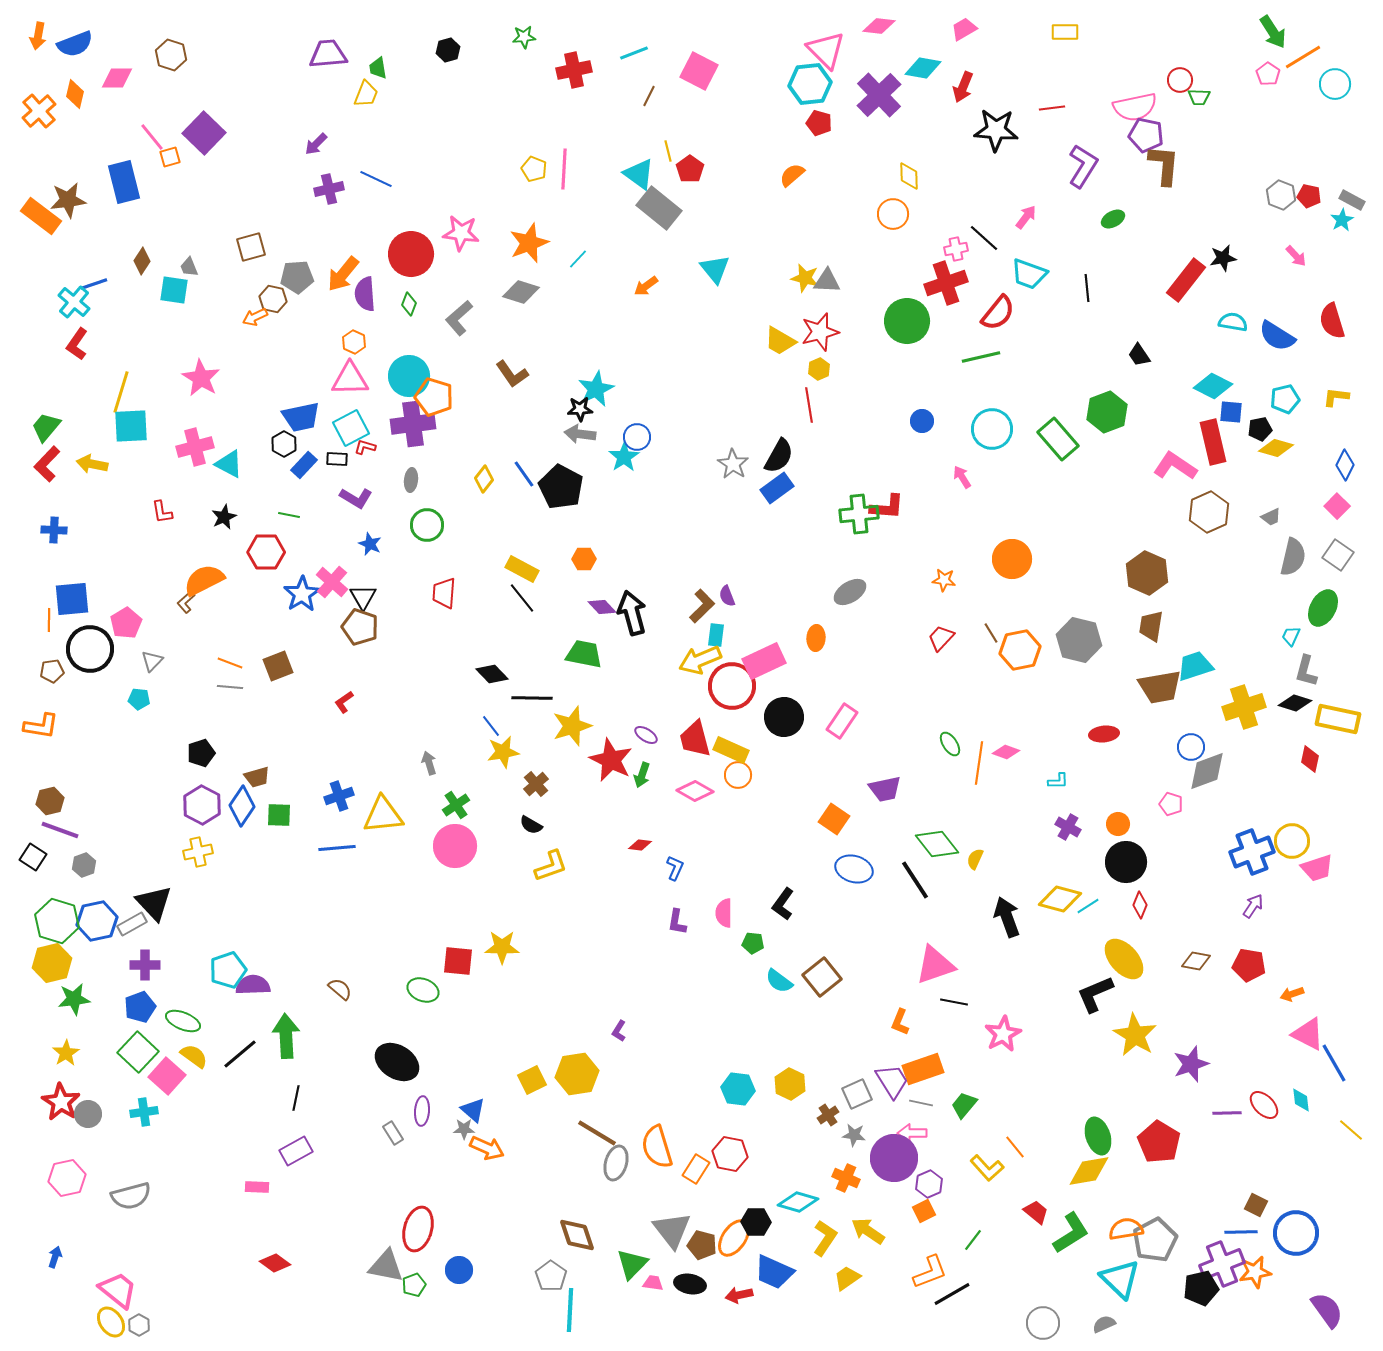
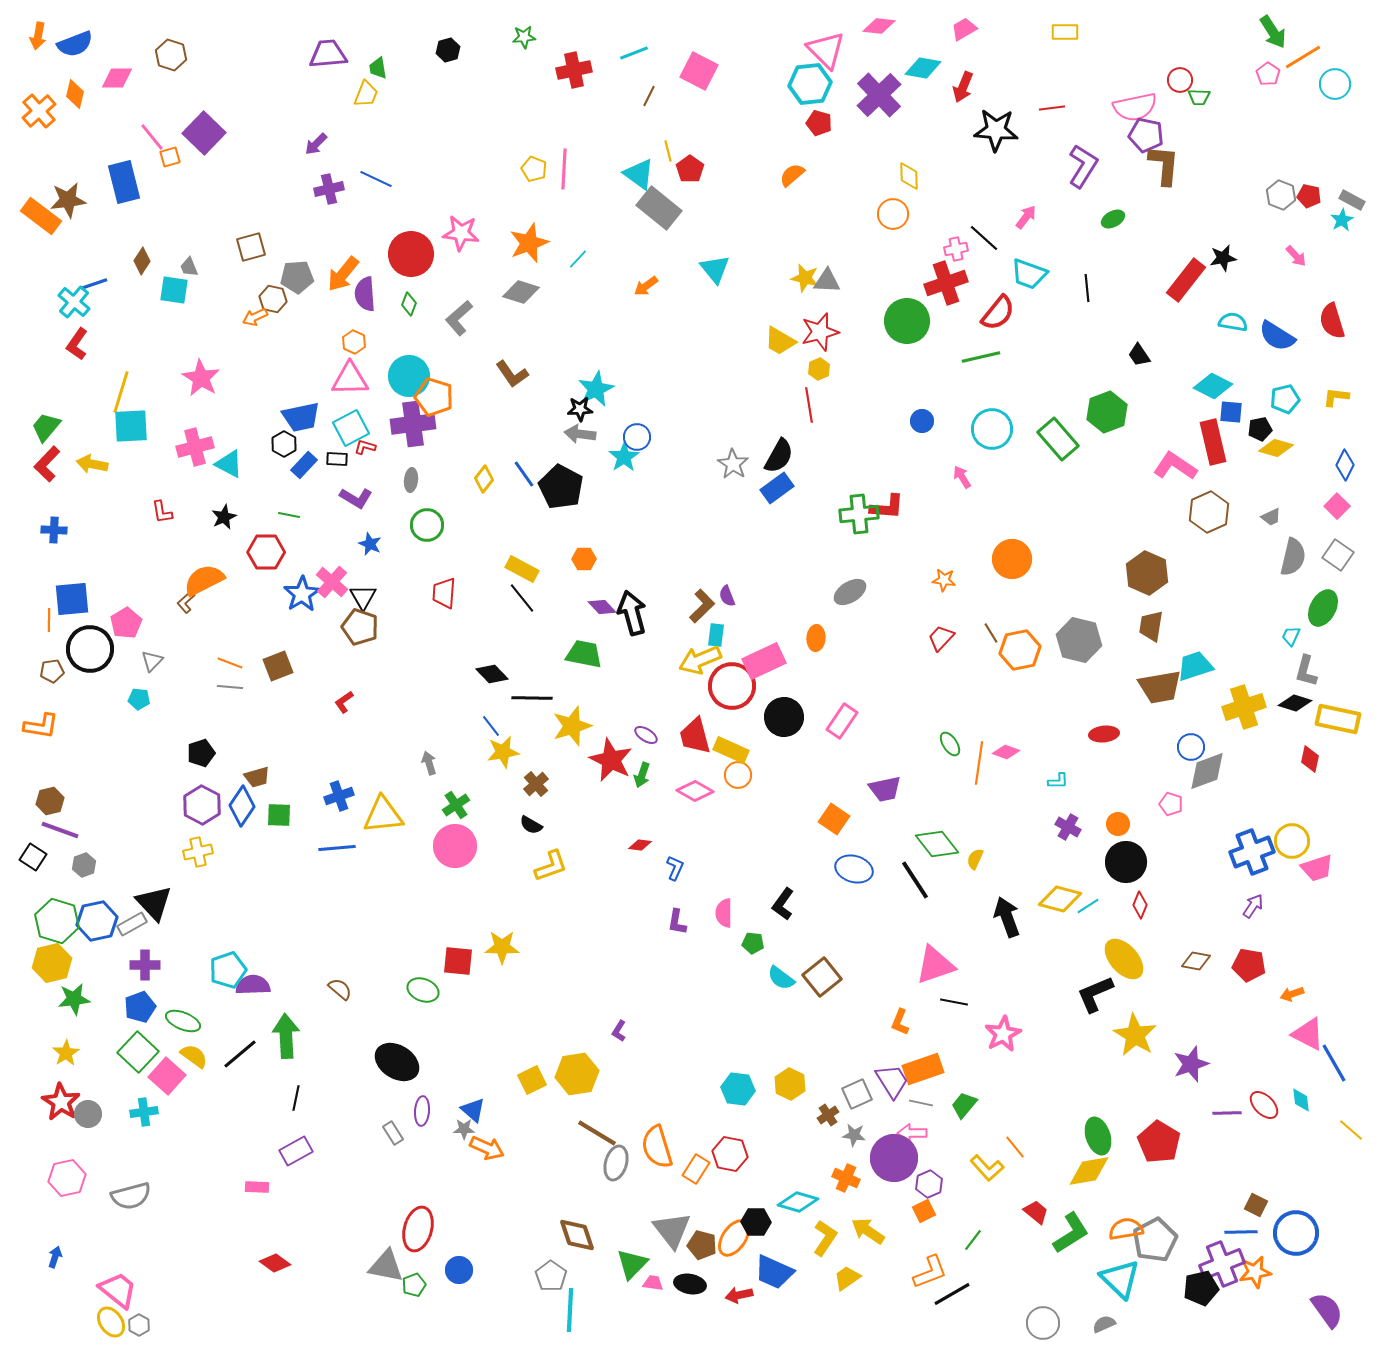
red trapezoid at (695, 739): moved 3 px up
cyan semicircle at (779, 981): moved 2 px right, 3 px up
